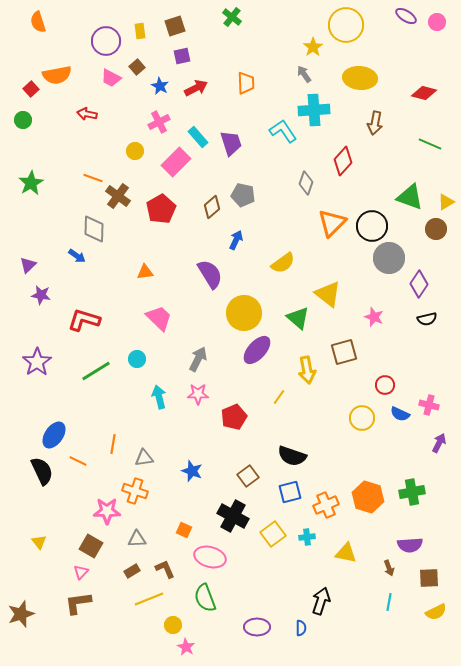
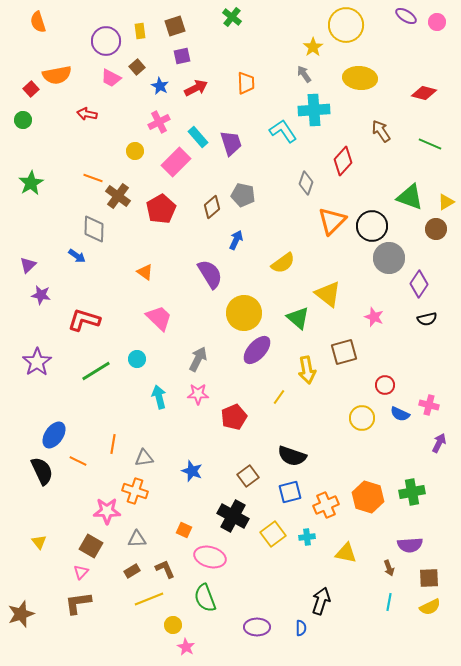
brown arrow at (375, 123): moved 6 px right, 8 px down; rotated 135 degrees clockwise
orange triangle at (332, 223): moved 2 px up
orange triangle at (145, 272): rotated 42 degrees clockwise
yellow semicircle at (436, 612): moved 6 px left, 5 px up
